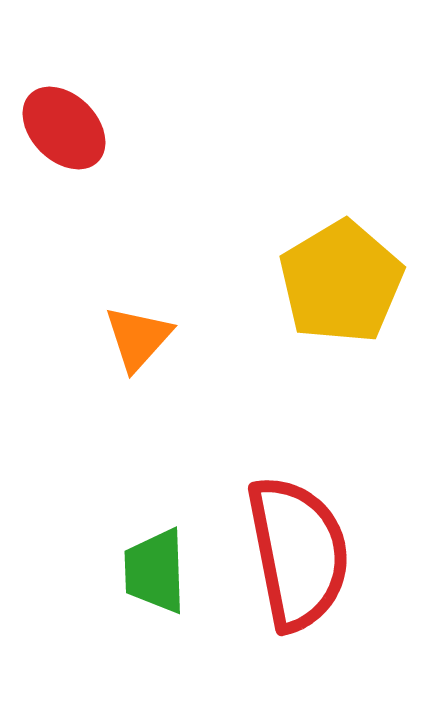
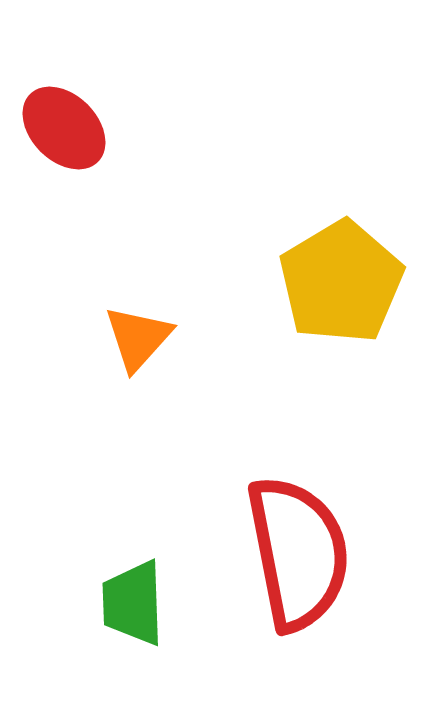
green trapezoid: moved 22 px left, 32 px down
